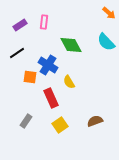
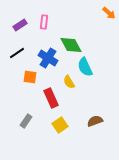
cyan semicircle: moved 21 px left, 25 px down; rotated 18 degrees clockwise
blue cross: moved 7 px up
